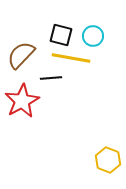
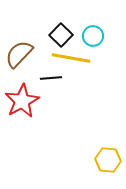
black square: rotated 30 degrees clockwise
brown semicircle: moved 2 px left, 1 px up
yellow hexagon: rotated 15 degrees counterclockwise
